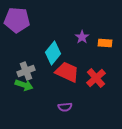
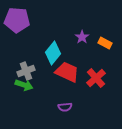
orange rectangle: rotated 24 degrees clockwise
